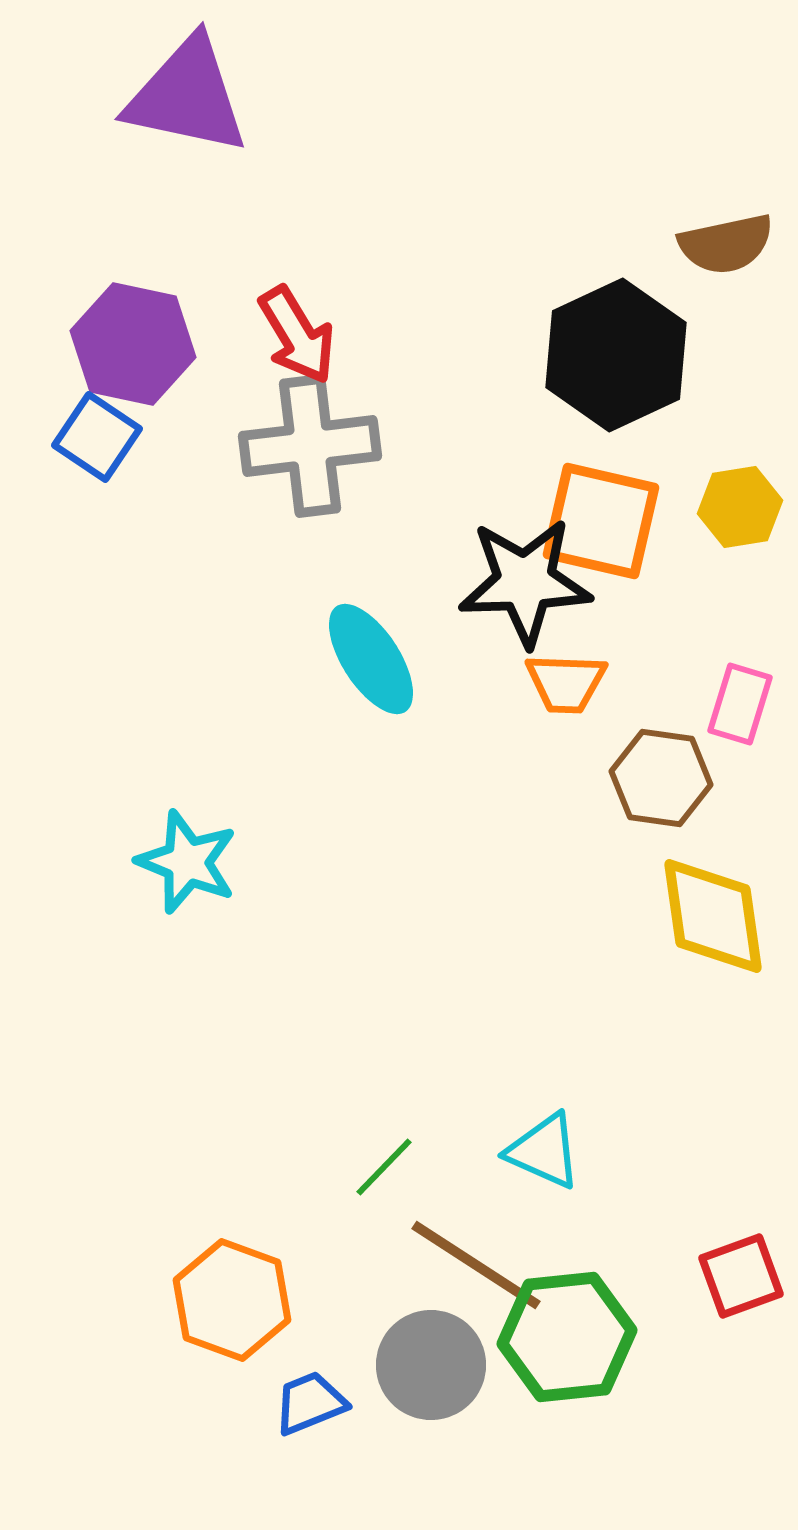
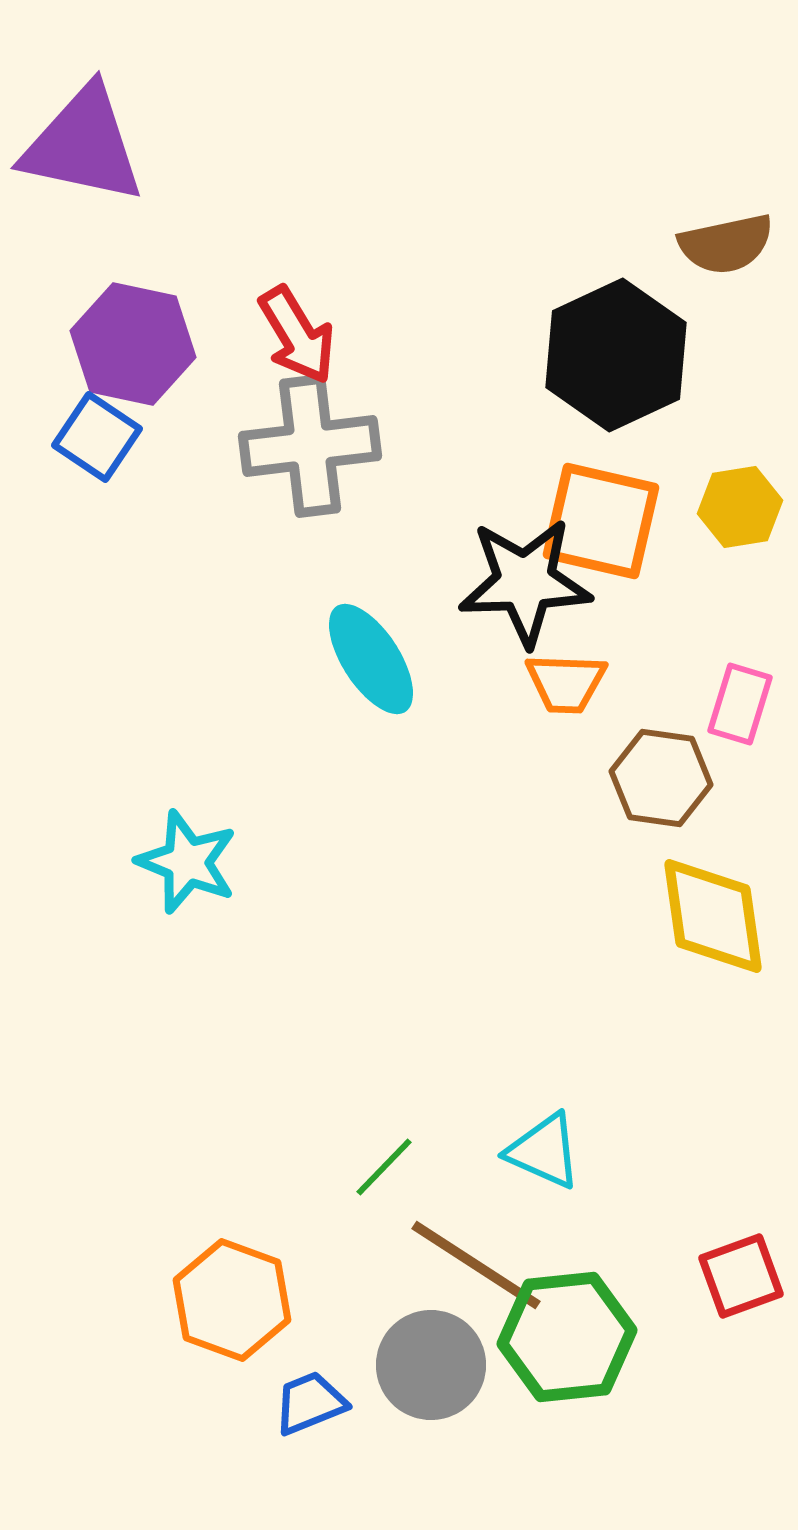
purple triangle: moved 104 px left, 49 px down
